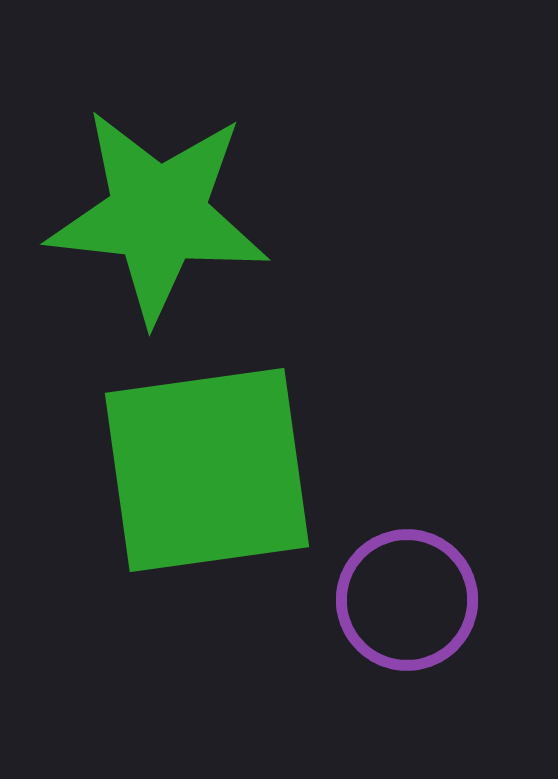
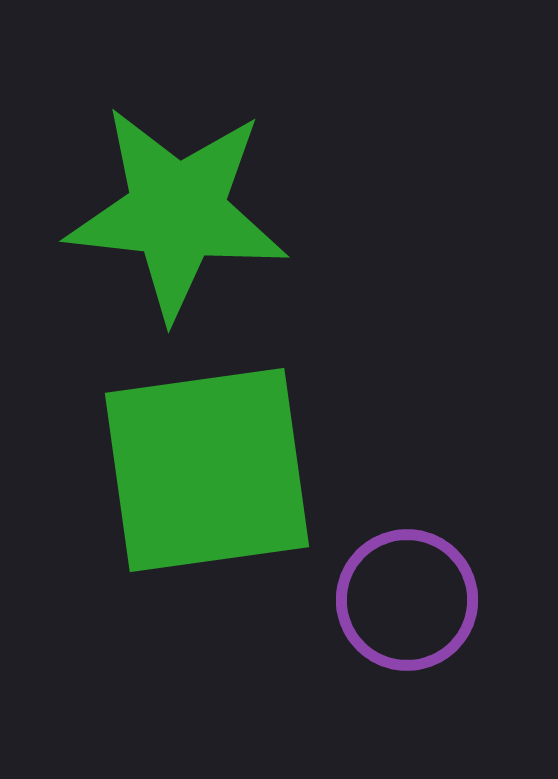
green star: moved 19 px right, 3 px up
